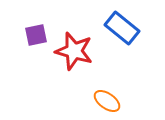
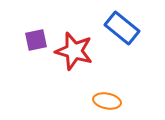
purple square: moved 5 px down
orange ellipse: rotated 24 degrees counterclockwise
